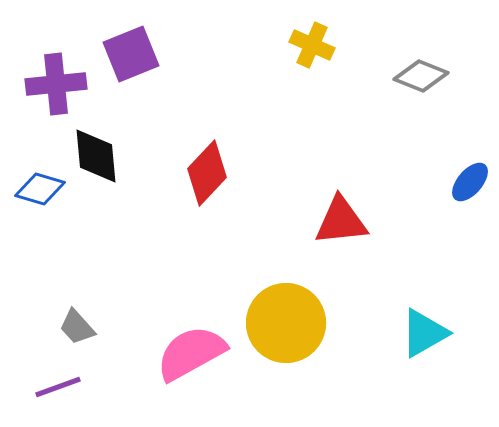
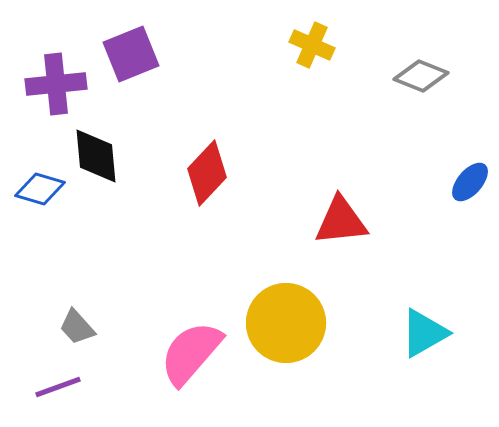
pink semicircle: rotated 20 degrees counterclockwise
